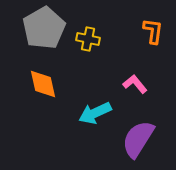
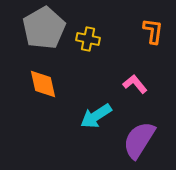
cyan arrow: moved 1 px right, 3 px down; rotated 8 degrees counterclockwise
purple semicircle: moved 1 px right, 1 px down
